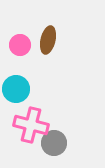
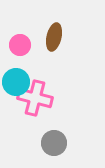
brown ellipse: moved 6 px right, 3 px up
cyan circle: moved 7 px up
pink cross: moved 4 px right, 27 px up
